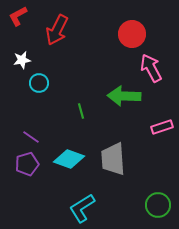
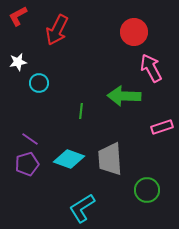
red circle: moved 2 px right, 2 px up
white star: moved 4 px left, 2 px down
green line: rotated 21 degrees clockwise
purple line: moved 1 px left, 2 px down
gray trapezoid: moved 3 px left
green circle: moved 11 px left, 15 px up
